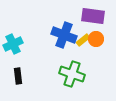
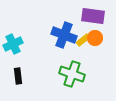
orange circle: moved 1 px left, 1 px up
